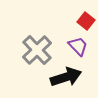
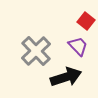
gray cross: moved 1 px left, 1 px down
